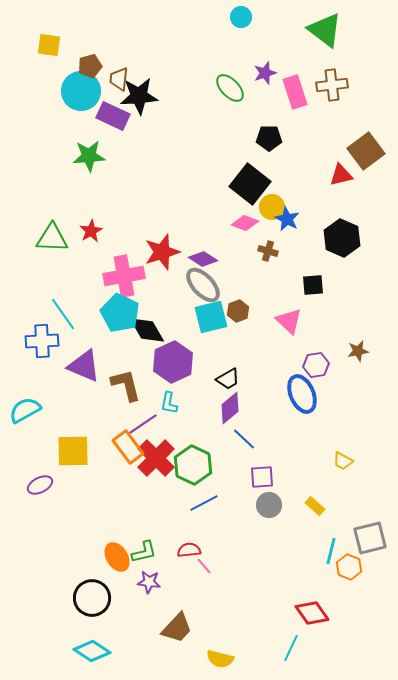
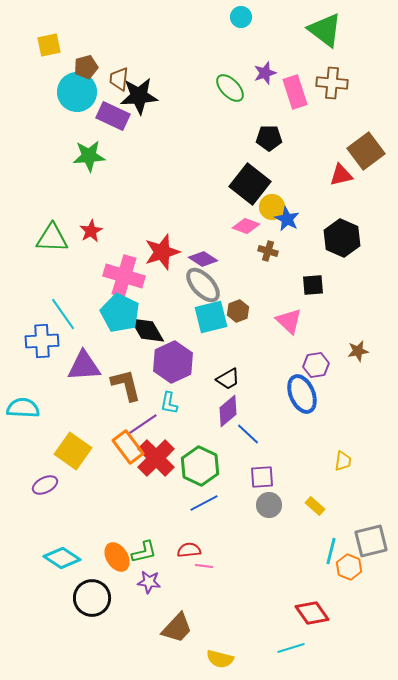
yellow square at (49, 45): rotated 20 degrees counterclockwise
brown pentagon at (90, 66): moved 4 px left, 1 px down
brown cross at (332, 85): moved 2 px up; rotated 12 degrees clockwise
cyan circle at (81, 91): moved 4 px left, 1 px down
pink diamond at (245, 223): moved 1 px right, 3 px down
pink cross at (124, 276): rotated 27 degrees clockwise
purple triangle at (84, 366): rotated 27 degrees counterclockwise
purple diamond at (230, 408): moved 2 px left, 3 px down
cyan semicircle at (25, 410): moved 2 px left, 2 px up; rotated 32 degrees clockwise
blue line at (244, 439): moved 4 px right, 5 px up
yellow square at (73, 451): rotated 36 degrees clockwise
yellow trapezoid at (343, 461): rotated 110 degrees counterclockwise
green hexagon at (193, 465): moved 7 px right, 1 px down
purple ellipse at (40, 485): moved 5 px right
gray square at (370, 538): moved 1 px right, 3 px down
pink line at (204, 566): rotated 42 degrees counterclockwise
cyan line at (291, 648): rotated 48 degrees clockwise
cyan diamond at (92, 651): moved 30 px left, 93 px up
